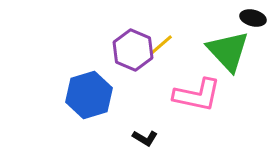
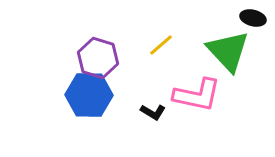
purple hexagon: moved 35 px left, 8 px down; rotated 6 degrees counterclockwise
blue hexagon: rotated 18 degrees clockwise
black L-shape: moved 8 px right, 26 px up
